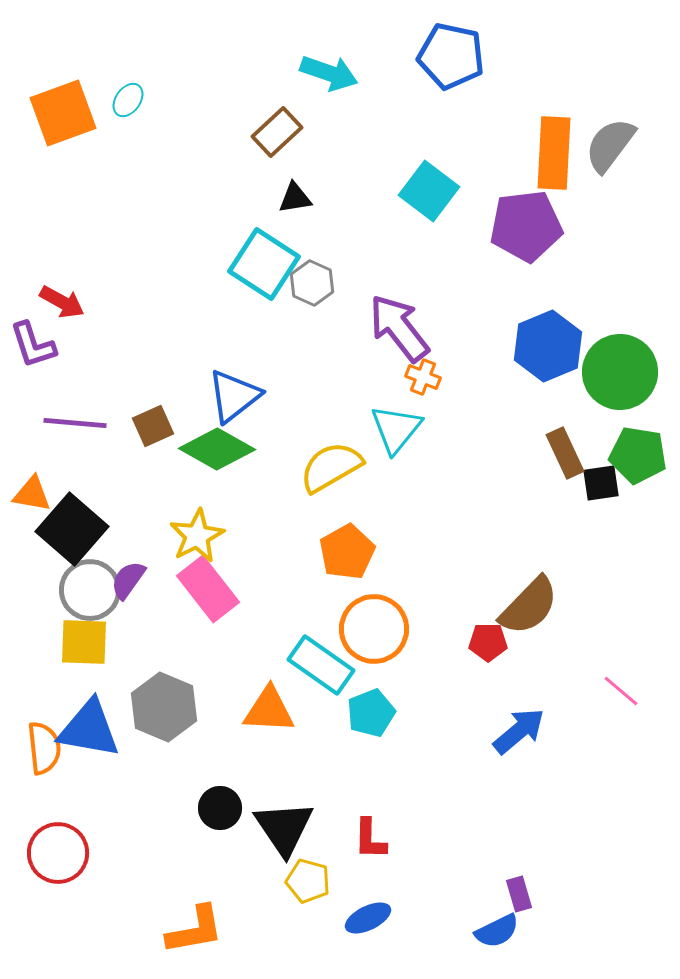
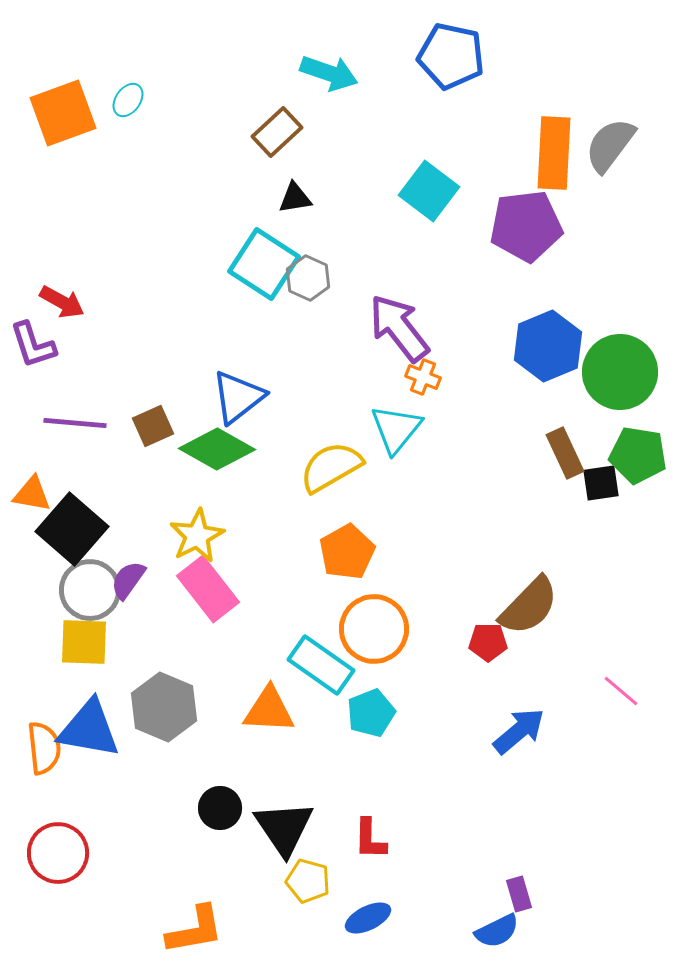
gray hexagon at (312, 283): moved 4 px left, 5 px up
blue triangle at (234, 396): moved 4 px right, 1 px down
